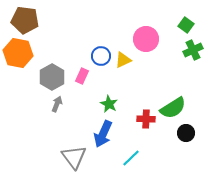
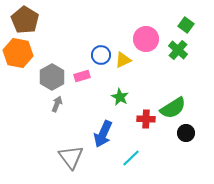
brown pentagon: rotated 24 degrees clockwise
green cross: moved 15 px left; rotated 24 degrees counterclockwise
blue circle: moved 1 px up
pink rectangle: rotated 49 degrees clockwise
green star: moved 11 px right, 7 px up
gray triangle: moved 3 px left
